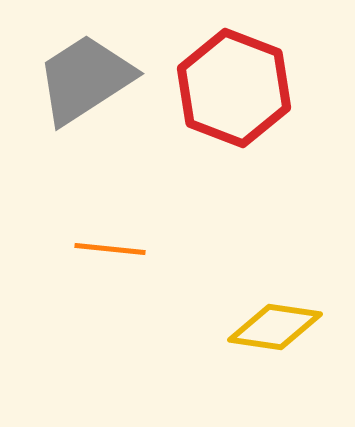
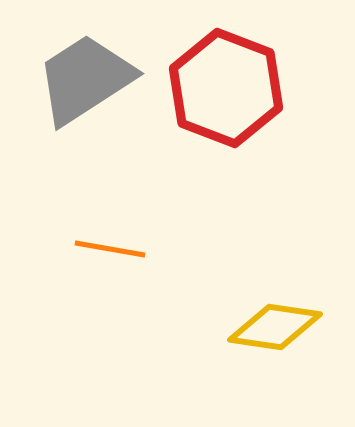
red hexagon: moved 8 px left
orange line: rotated 4 degrees clockwise
